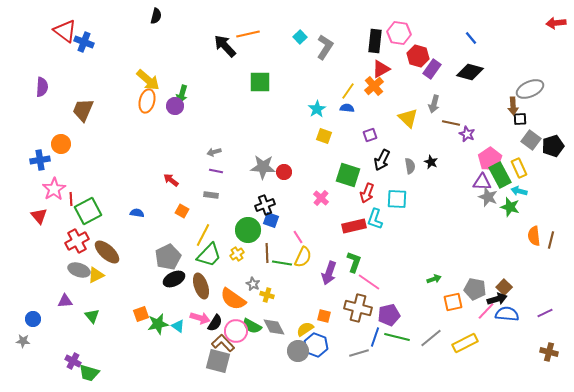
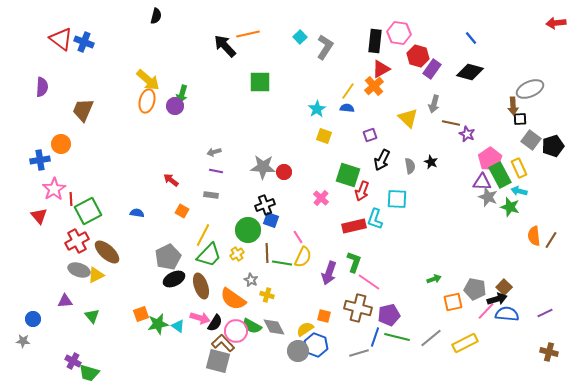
red triangle at (65, 31): moved 4 px left, 8 px down
red arrow at (367, 193): moved 5 px left, 2 px up
brown line at (551, 240): rotated 18 degrees clockwise
gray star at (253, 284): moved 2 px left, 4 px up
